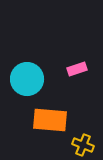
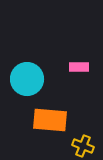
pink rectangle: moved 2 px right, 2 px up; rotated 18 degrees clockwise
yellow cross: moved 1 px down
